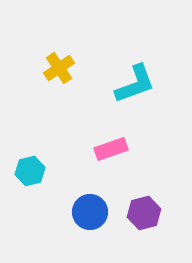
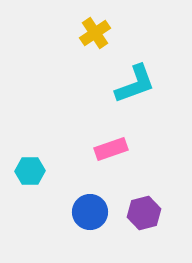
yellow cross: moved 36 px right, 35 px up
cyan hexagon: rotated 12 degrees clockwise
